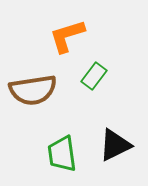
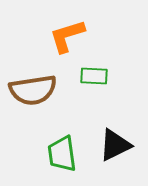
green rectangle: rotated 56 degrees clockwise
